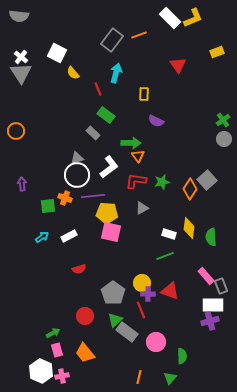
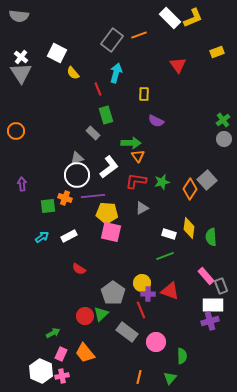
green rectangle at (106, 115): rotated 36 degrees clockwise
red semicircle at (79, 269): rotated 48 degrees clockwise
green triangle at (115, 320): moved 14 px left, 6 px up
pink rectangle at (57, 350): moved 4 px right, 4 px down; rotated 40 degrees clockwise
